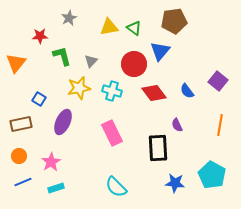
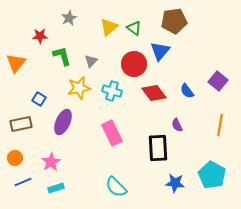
yellow triangle: rotated 30 degrees counterclockwise
orange circle: moved 4 px left, 2 px down
